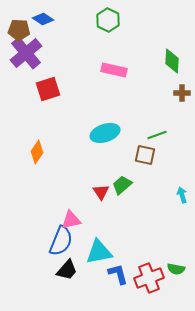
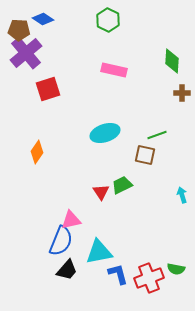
green trapezoid: rotated 15 degrees clockwise
